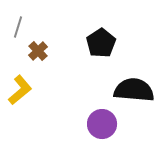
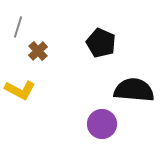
black pentagon: rotated 16 degrees counterclockwise
yellow L-shape: rotated 68 degrees clockwise
